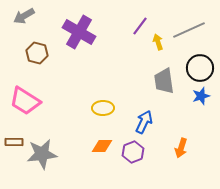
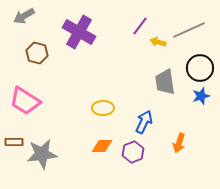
yellow arrow: rotated 56 degrees counterclockwise
gray trapezoid: moved 1 px right, 1 px down
orange arrow: moved 2 px left, 5 px up
